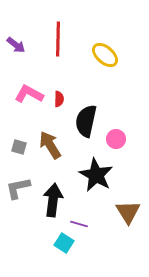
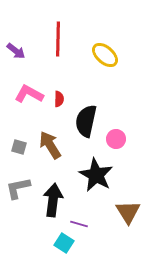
purple arrow: moved 6 px down
